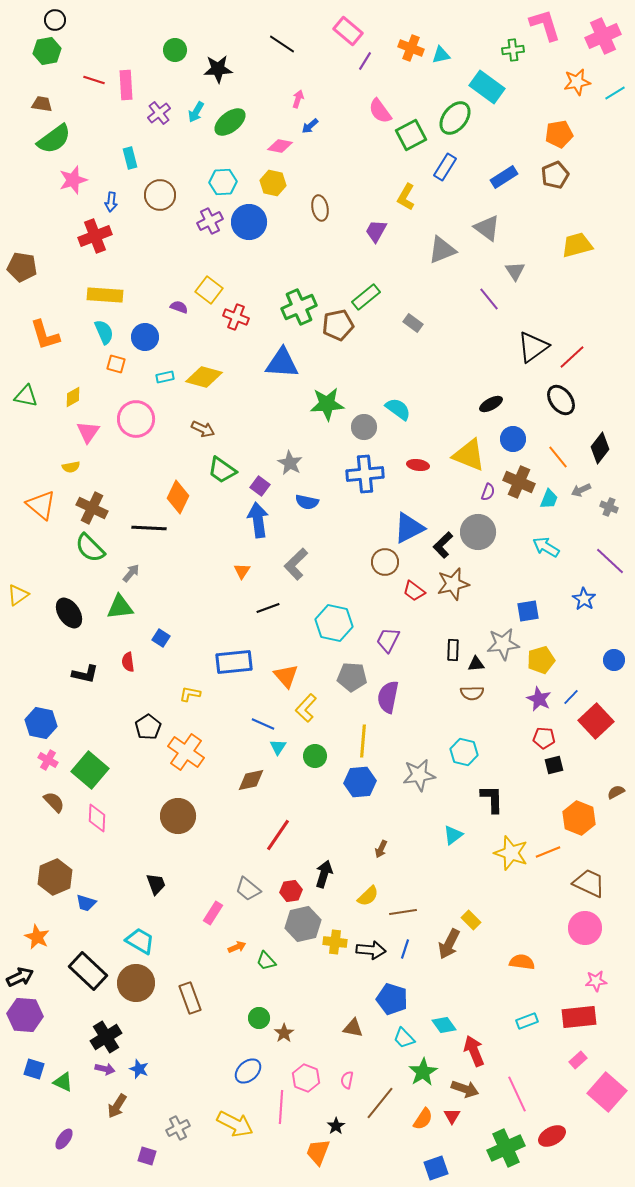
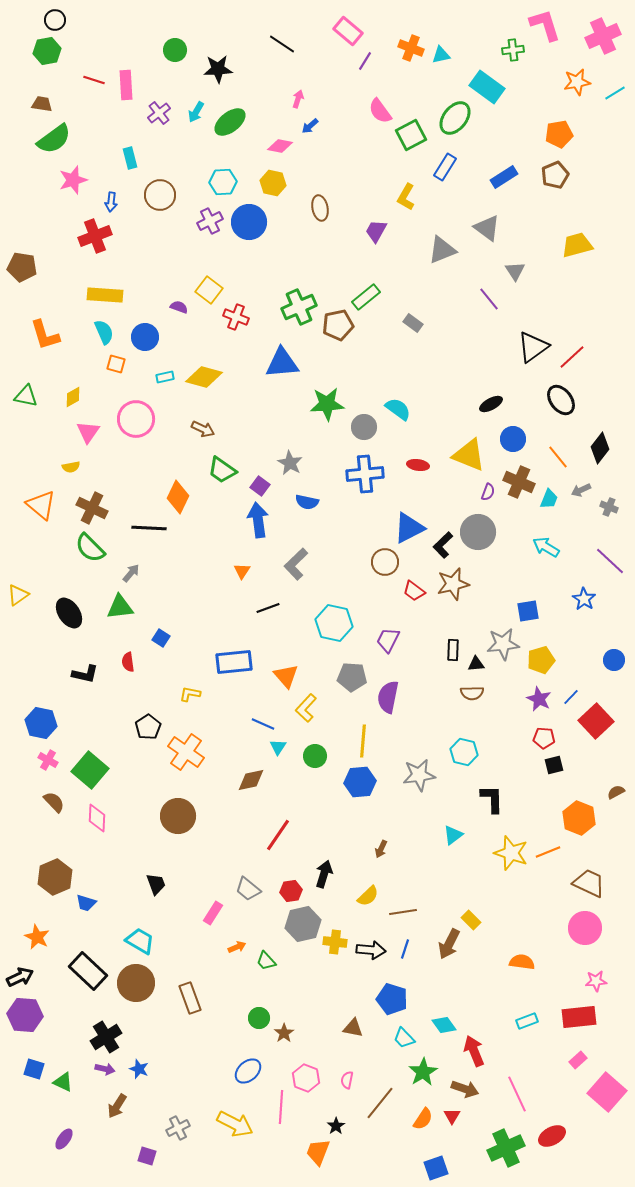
blue triangle at (282, 363): rotated 9 degrees counterclockwise
